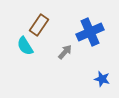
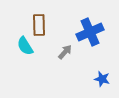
brown rectangle: rotated 35 degrees counterclockwise
